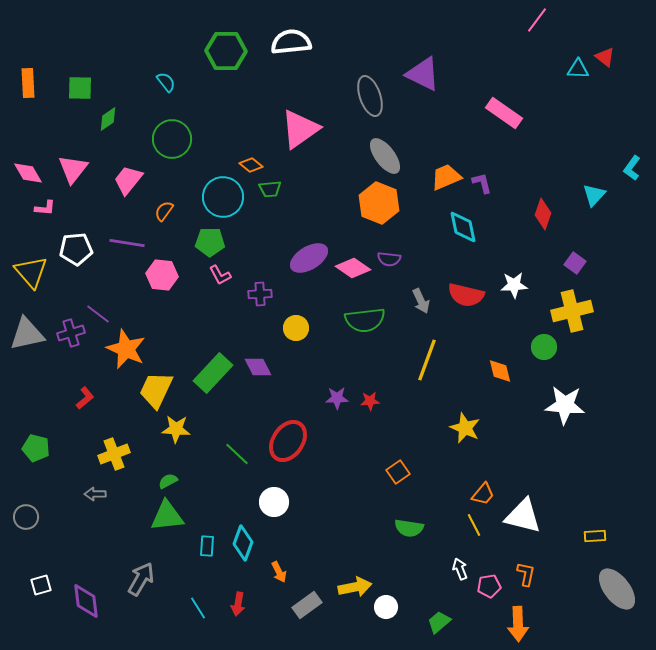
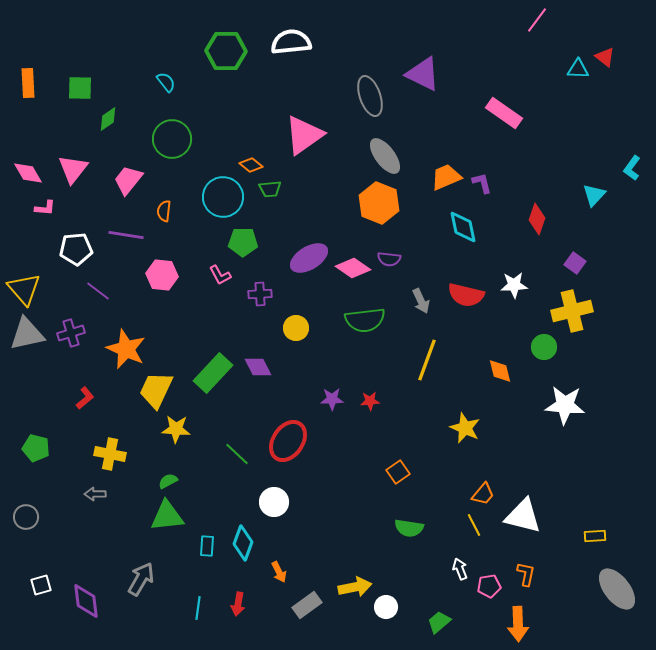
pink triangle at (300, 129): moved 4 px right, 6 px down
orange semicircle at (164, 211): rotated 30 degrees counterclockwise
red diamond at (543, 214): moved 6 px left, 5 px down
green pentagon at (210, 242): moved 33 px right
purple line at (127, 243): moved 1 px left, 8 px up
yellow triangle at (31, 272): moved 7 px left, 17 px down
purple line at (98, 314): moved 23 px up
purple star at (337, 398): moved 5 px left, 1 px down
yellow cross at (114, 454): moved 4 px left; rotated 32 degrees clockwise
cyan line at (198, 608): rotated 40 degrees clockwise
